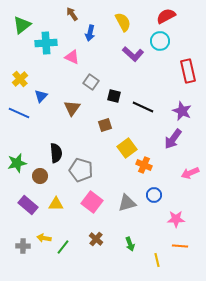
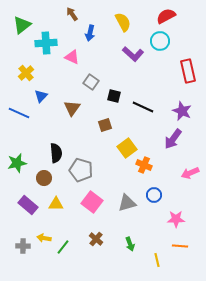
yellow cross: moved 6 px right, 6 px up
brown circle: moved 4 px right, 2 px down
